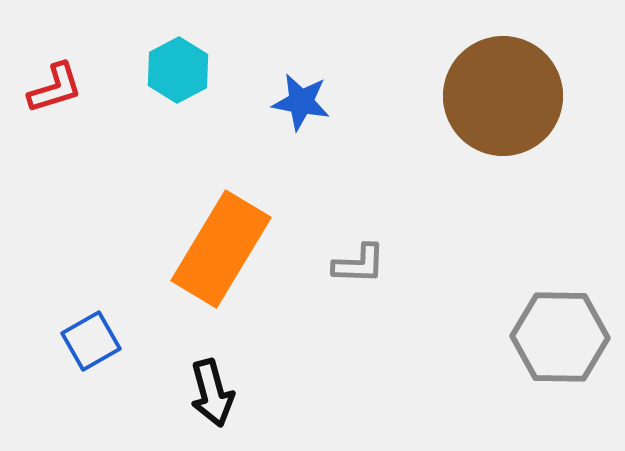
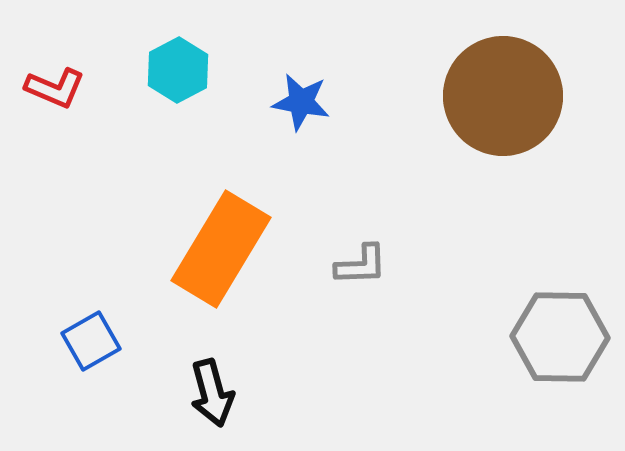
red L-shape: rotated 40 degrees clockwise
gray L-shape: moved 2 px right, 1 px down; rotated 4 degrees counterclockwise
